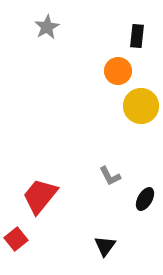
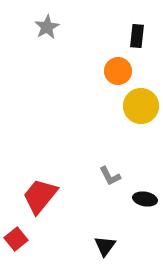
black ellipse: rotated 70 degrees clockwise
